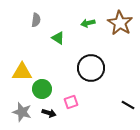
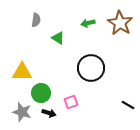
green circle: moved 1 px left, 4 px down
